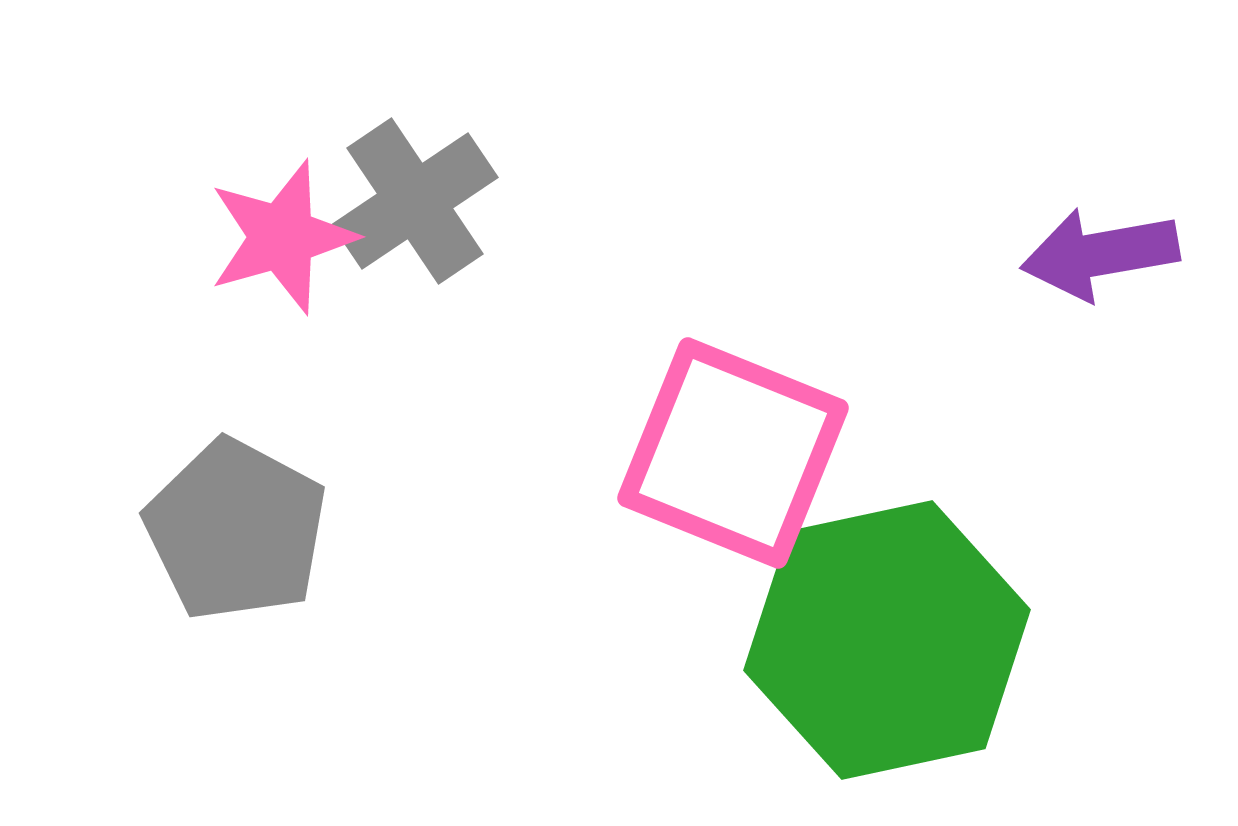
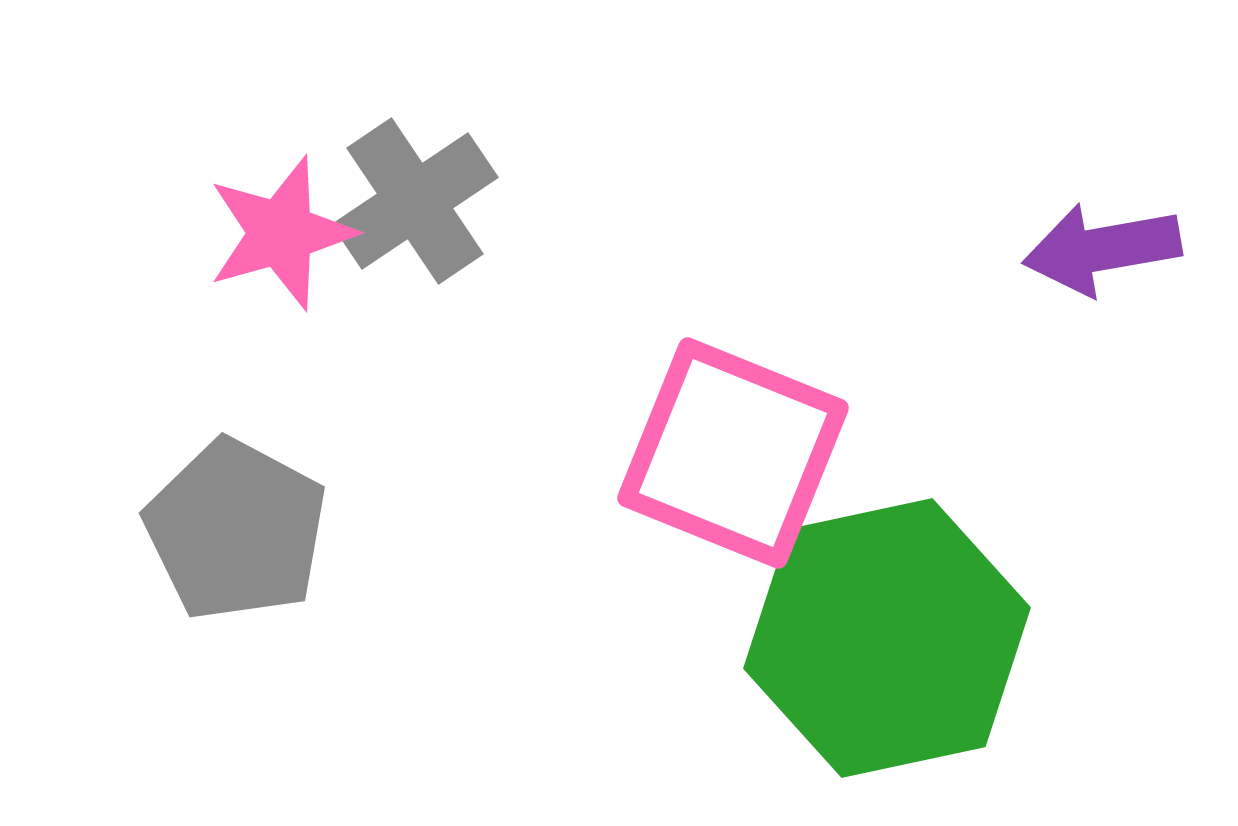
pink star: moved 1 px left, 4 px up
purple arrow: moved 2 px right, 5 px up
green hexagon: moved 2 px up
